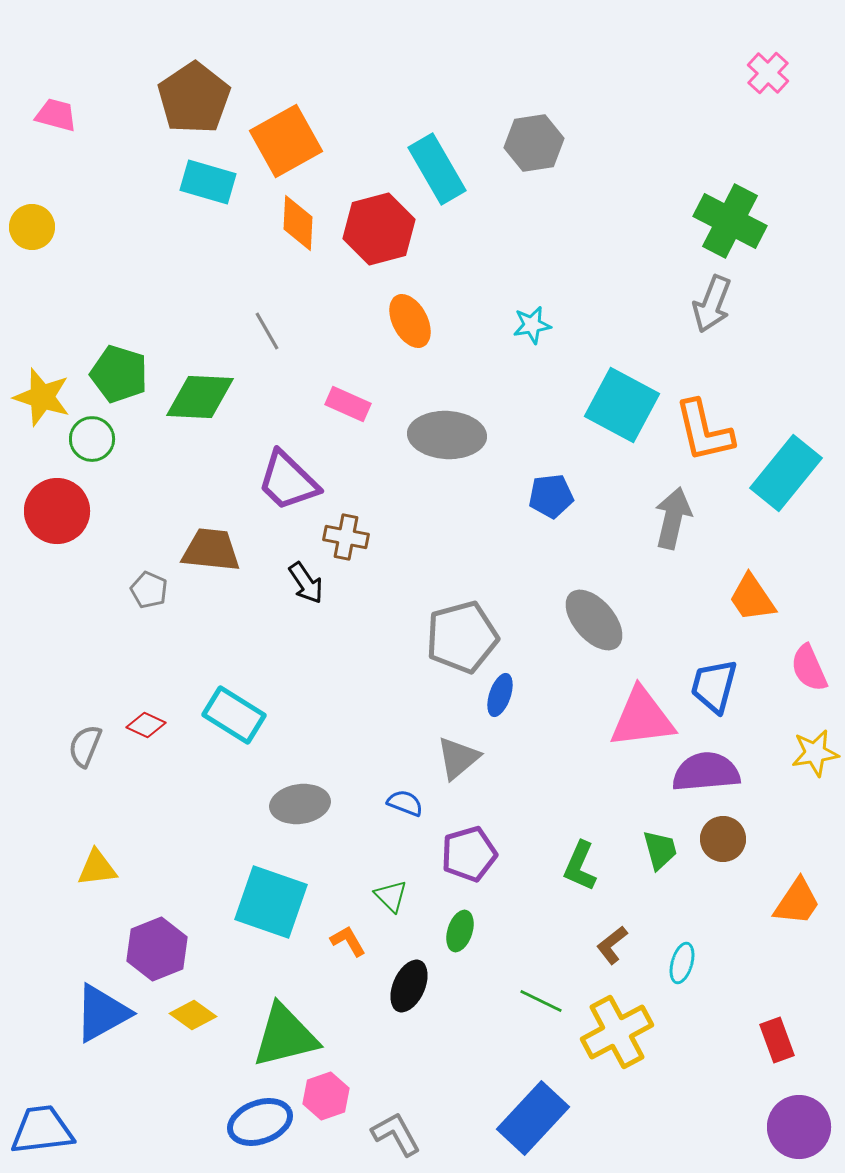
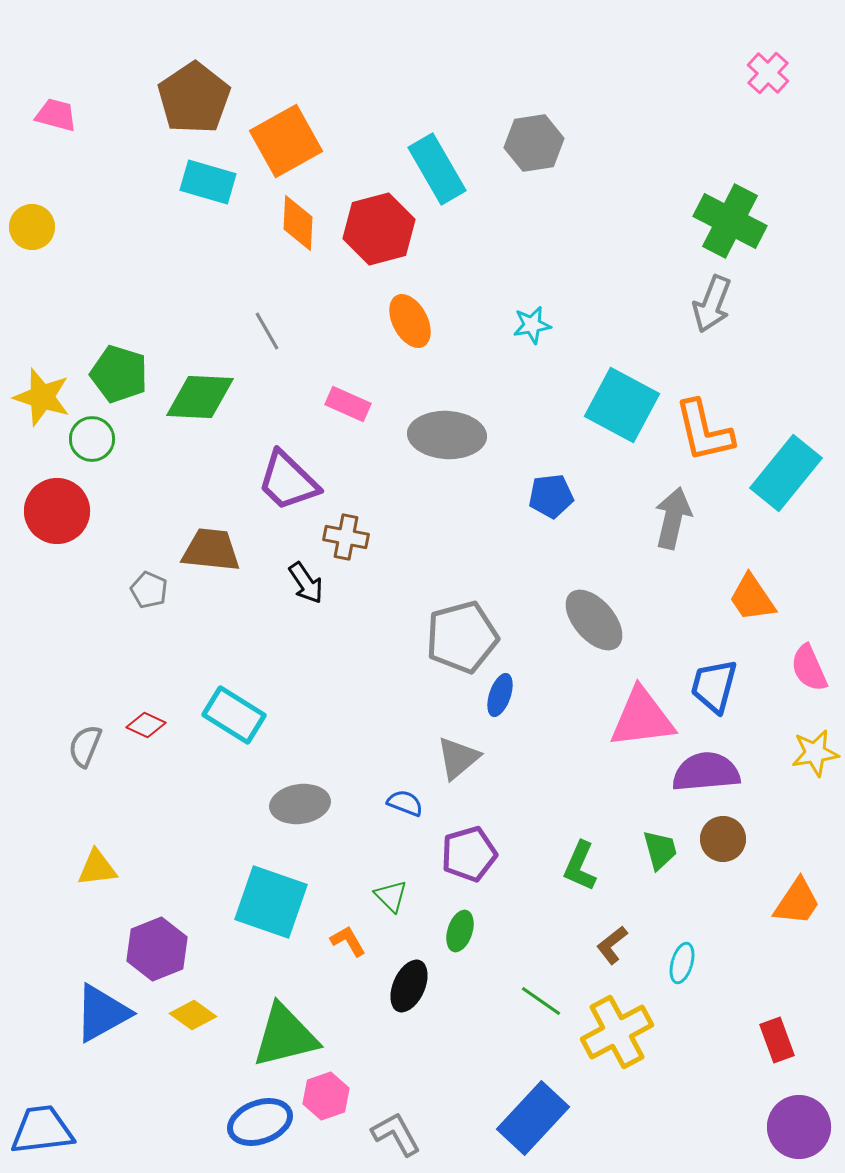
green line at (541, 1001): rotated 9 degrees clockwise
